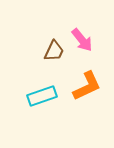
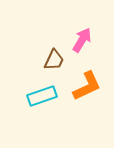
pink arrow: rotated 110 degrees counterclockwise
brown trapezoid: moved 9 px down
